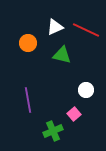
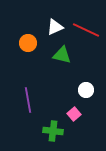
green cross: rotated 30 degrees clockwise
